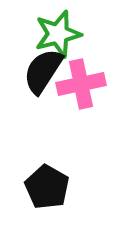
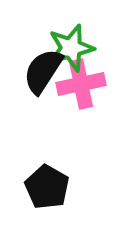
green star: moved 13 px right, 14 px down
